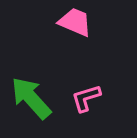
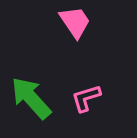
pink trapezoid: rotated 33 degrees clockwise
